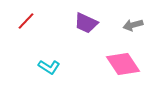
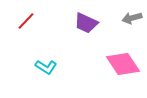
gray arrow: moved 1 px left, 7 px up
cyan L-shape: moved 3 px left
